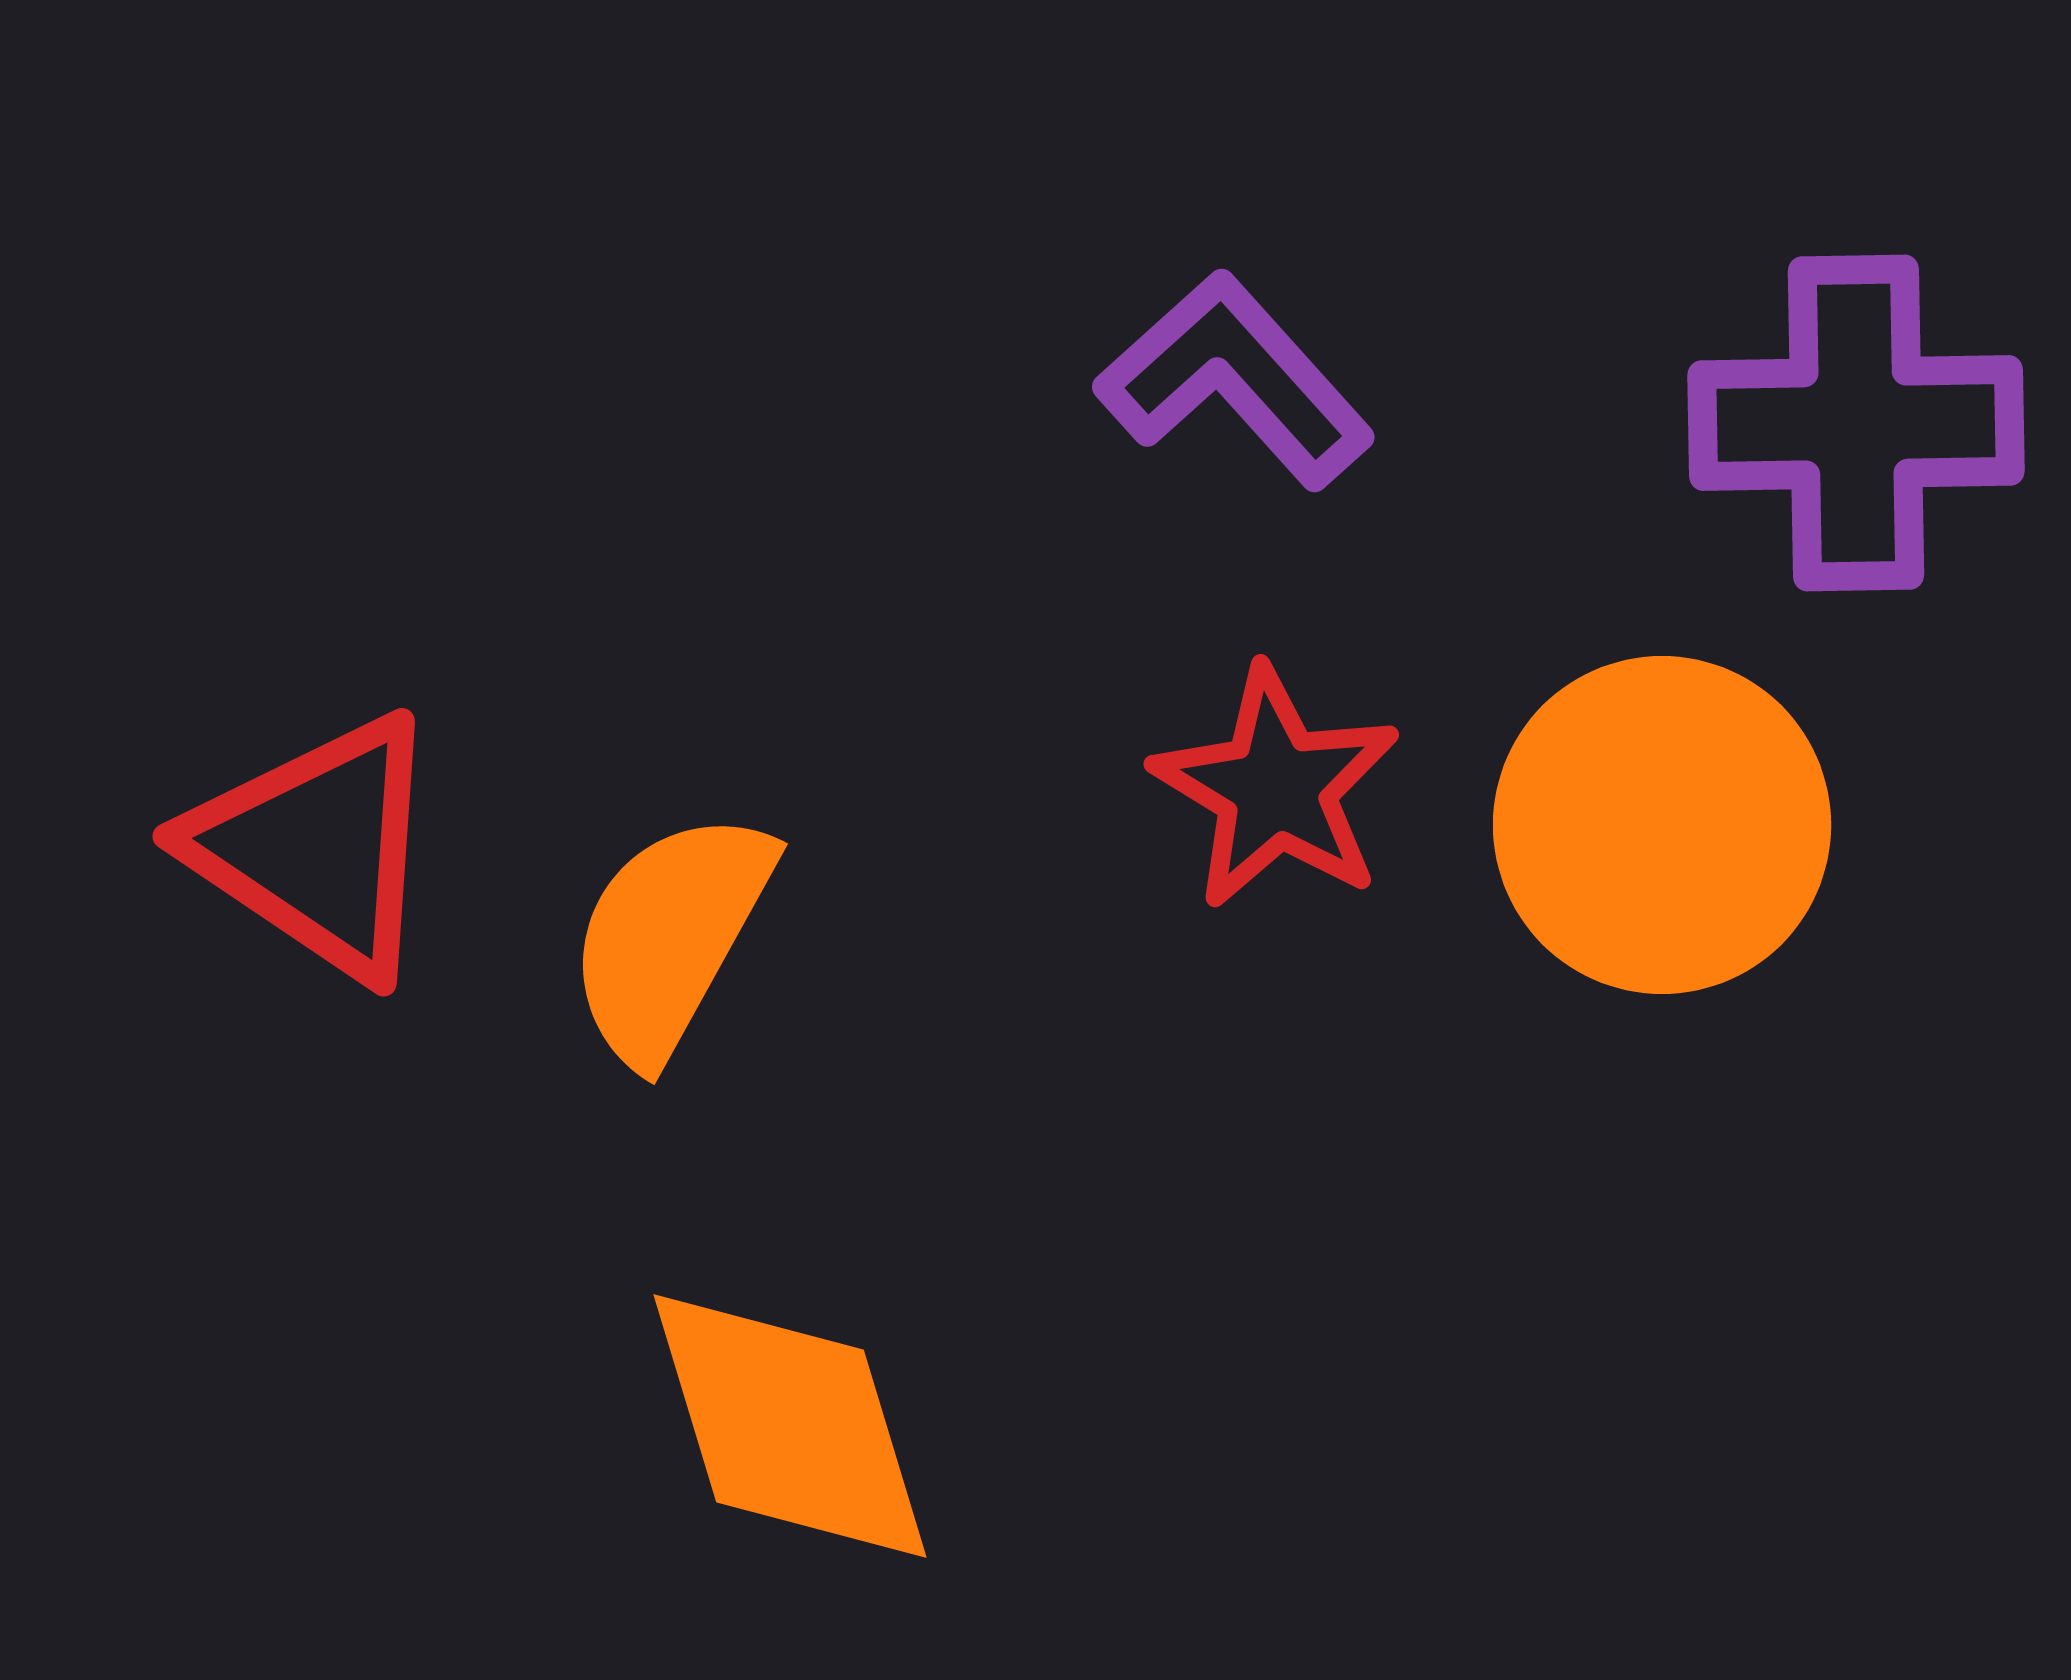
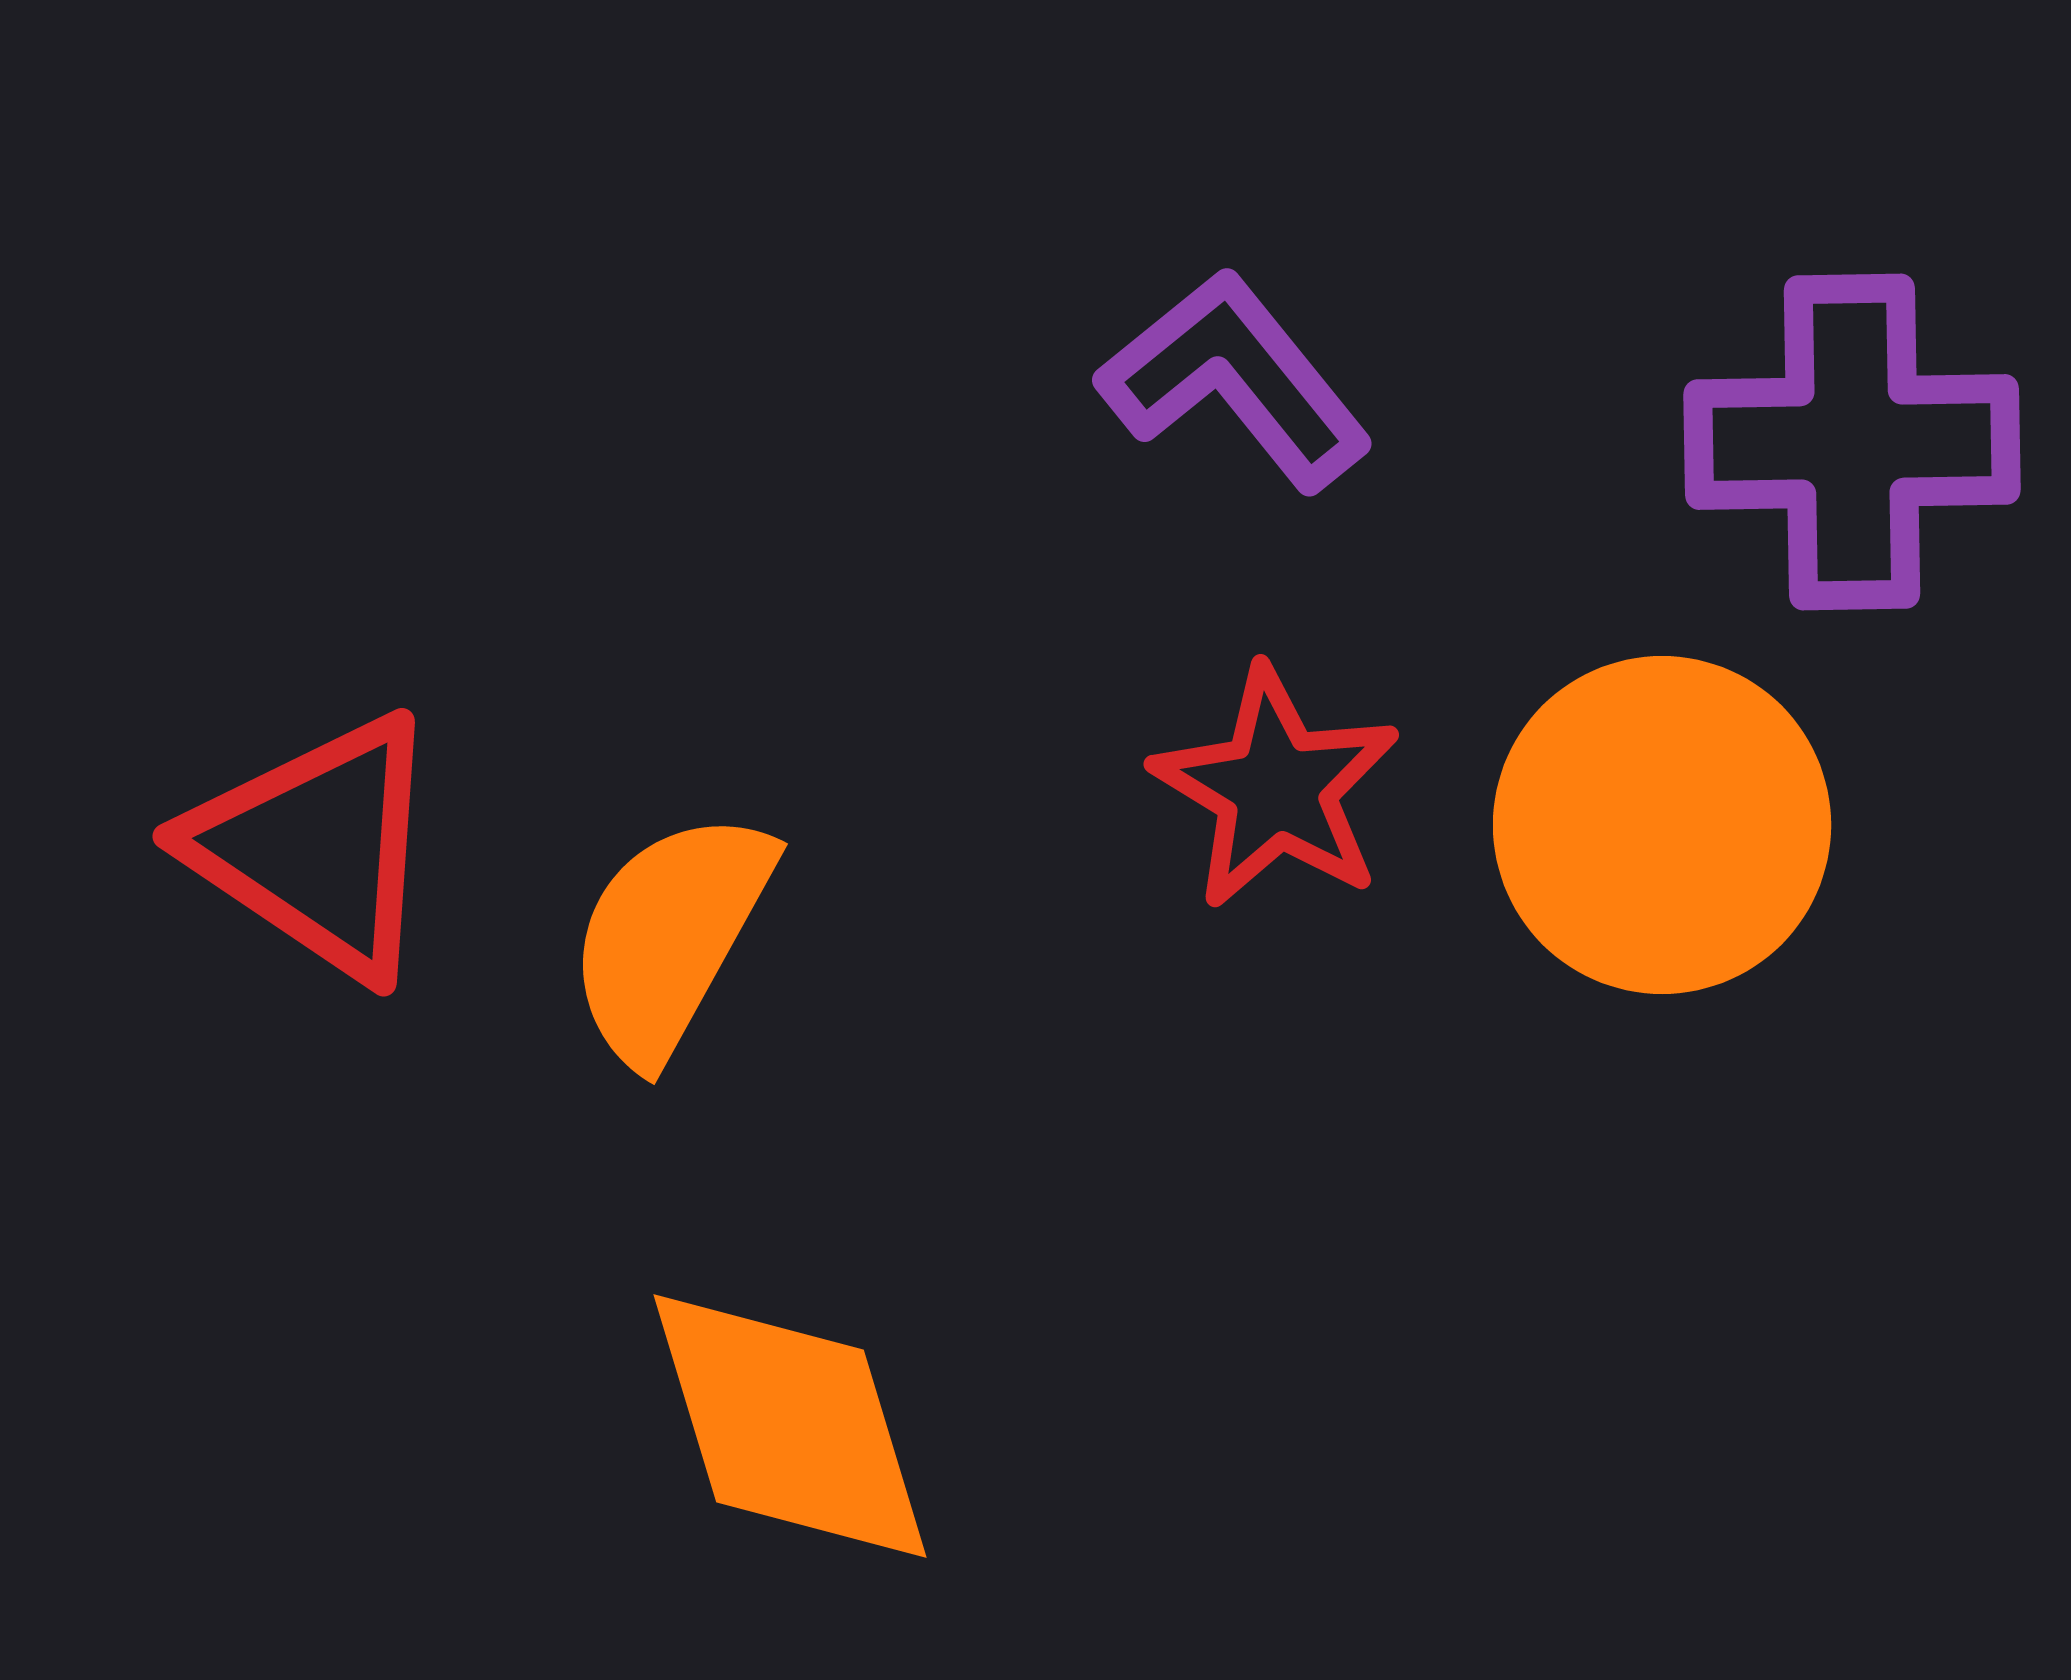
purple L-shape: rotated 3 degrees clockwise
purple cross: moved 4 px left, 19 px down
